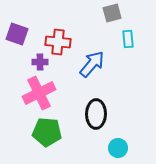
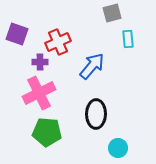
red cross: rotated 30 degrees counterclockwise
blue arrow: moved 2 px down
